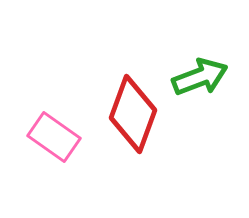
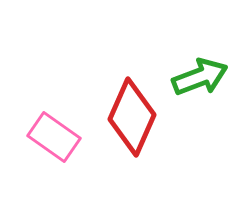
red diamond: moved 1 px left, 3 px down; rotated 4 degrees clockwise
